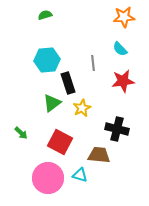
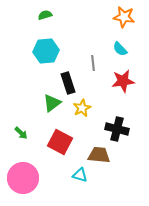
orange star: rotated 15 degrees clockwise
cyan hexagon: moved 1 px left, 9 px up
pink circle: moved 25 px left
